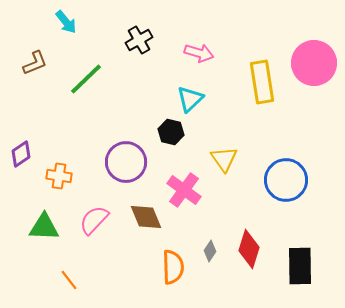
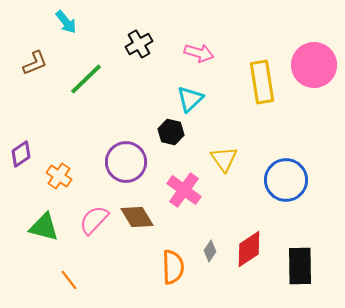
black cross: moved 4 px down
pink circle: moved 2 px down
orange cross: rotated 25 degrees clockwise
brown diamond: moved 9 px left; rotated 8 degrees counterclockwise
green triangle: rotated 12 degrees clockwise
red diamond: rotated 39 degrees clockwise
